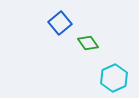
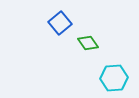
cyan hexagon: rotated 20 degrees clockwise
